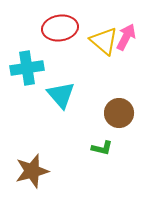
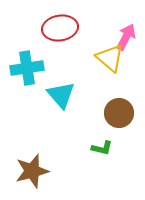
yellow triangle: moved 6 px right, 17 px down
